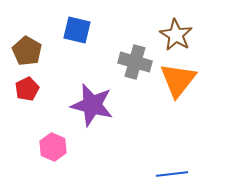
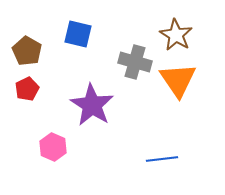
blue square: moved 1 px right, 4 px down
orange triangle: rotated 12 degrees counterclockwise
purple star: rotated 18 degrees clockwise
blue line: moved 10 px left, 15 px up
